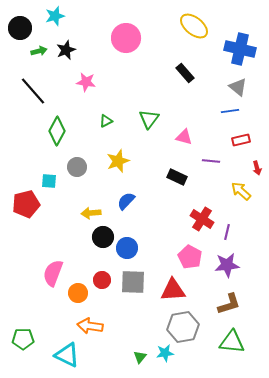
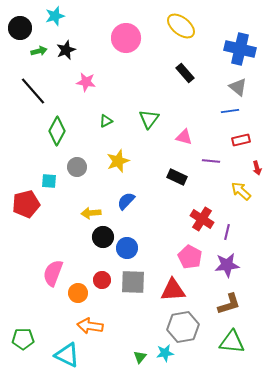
yellow ellipse at (194, 26): moved 13 px left
